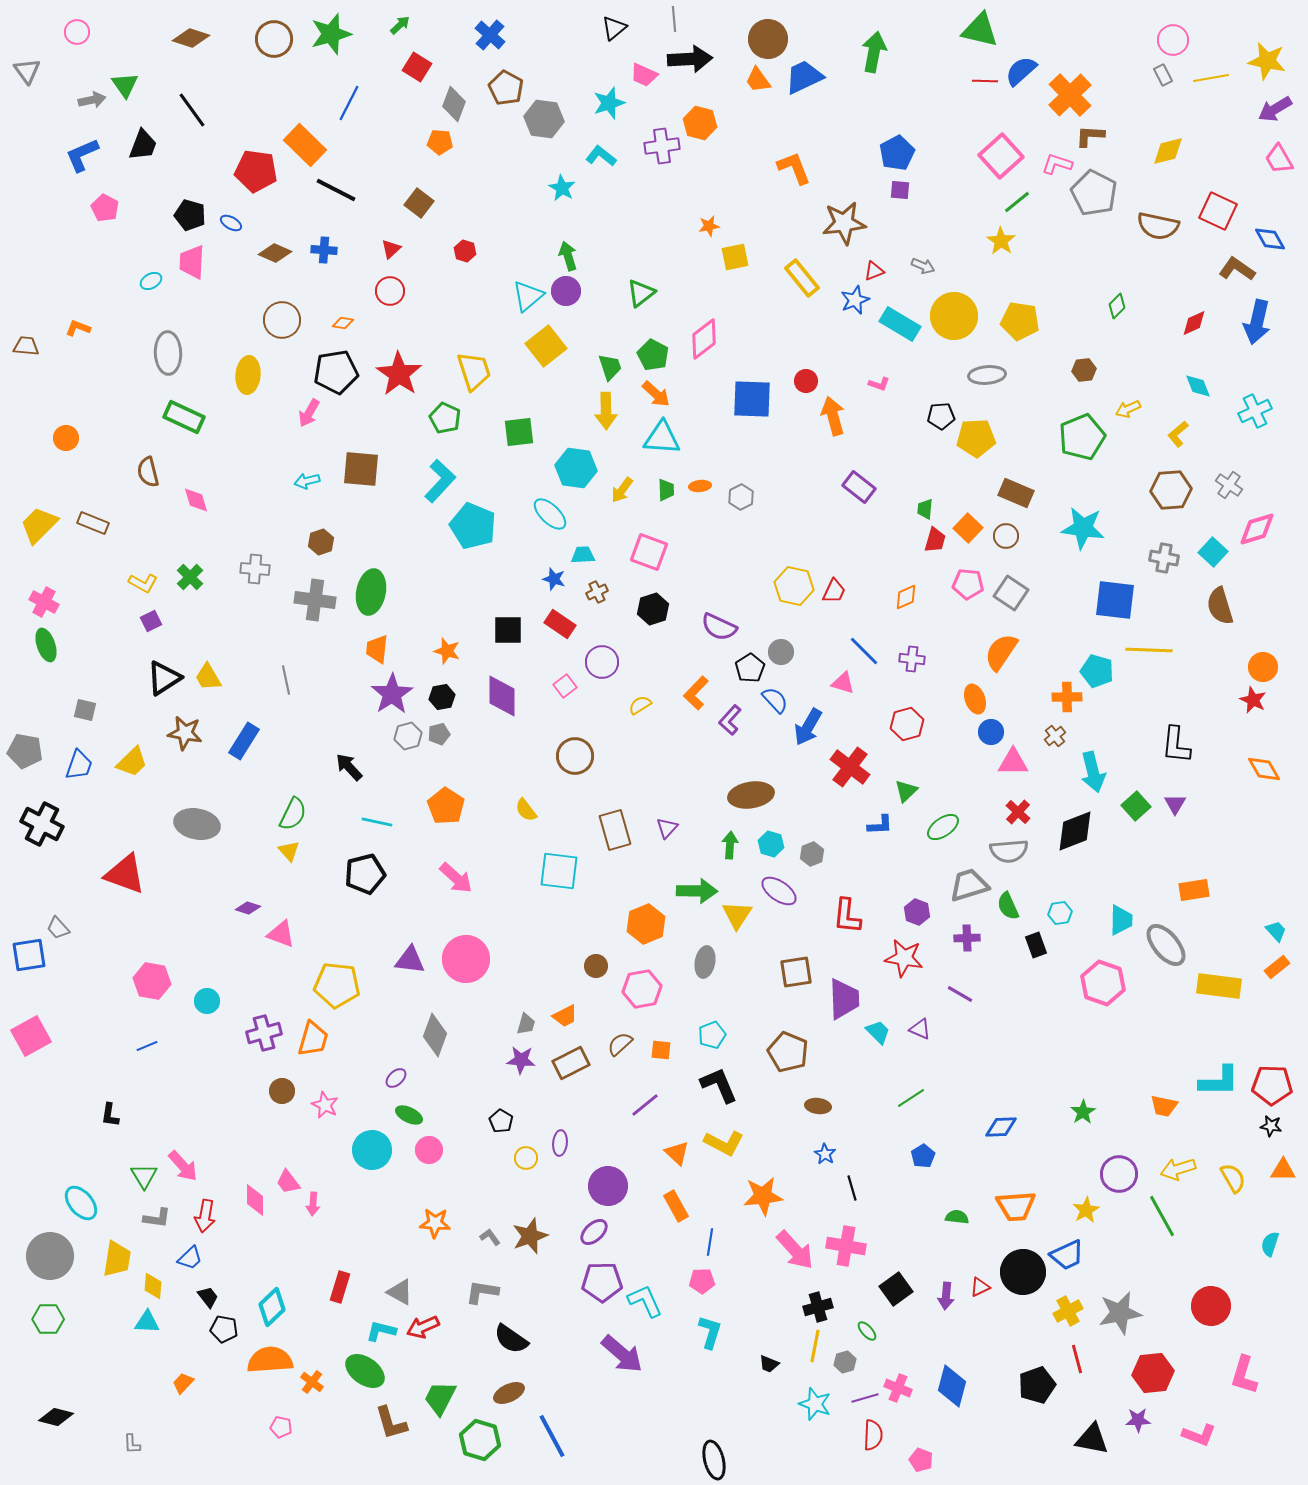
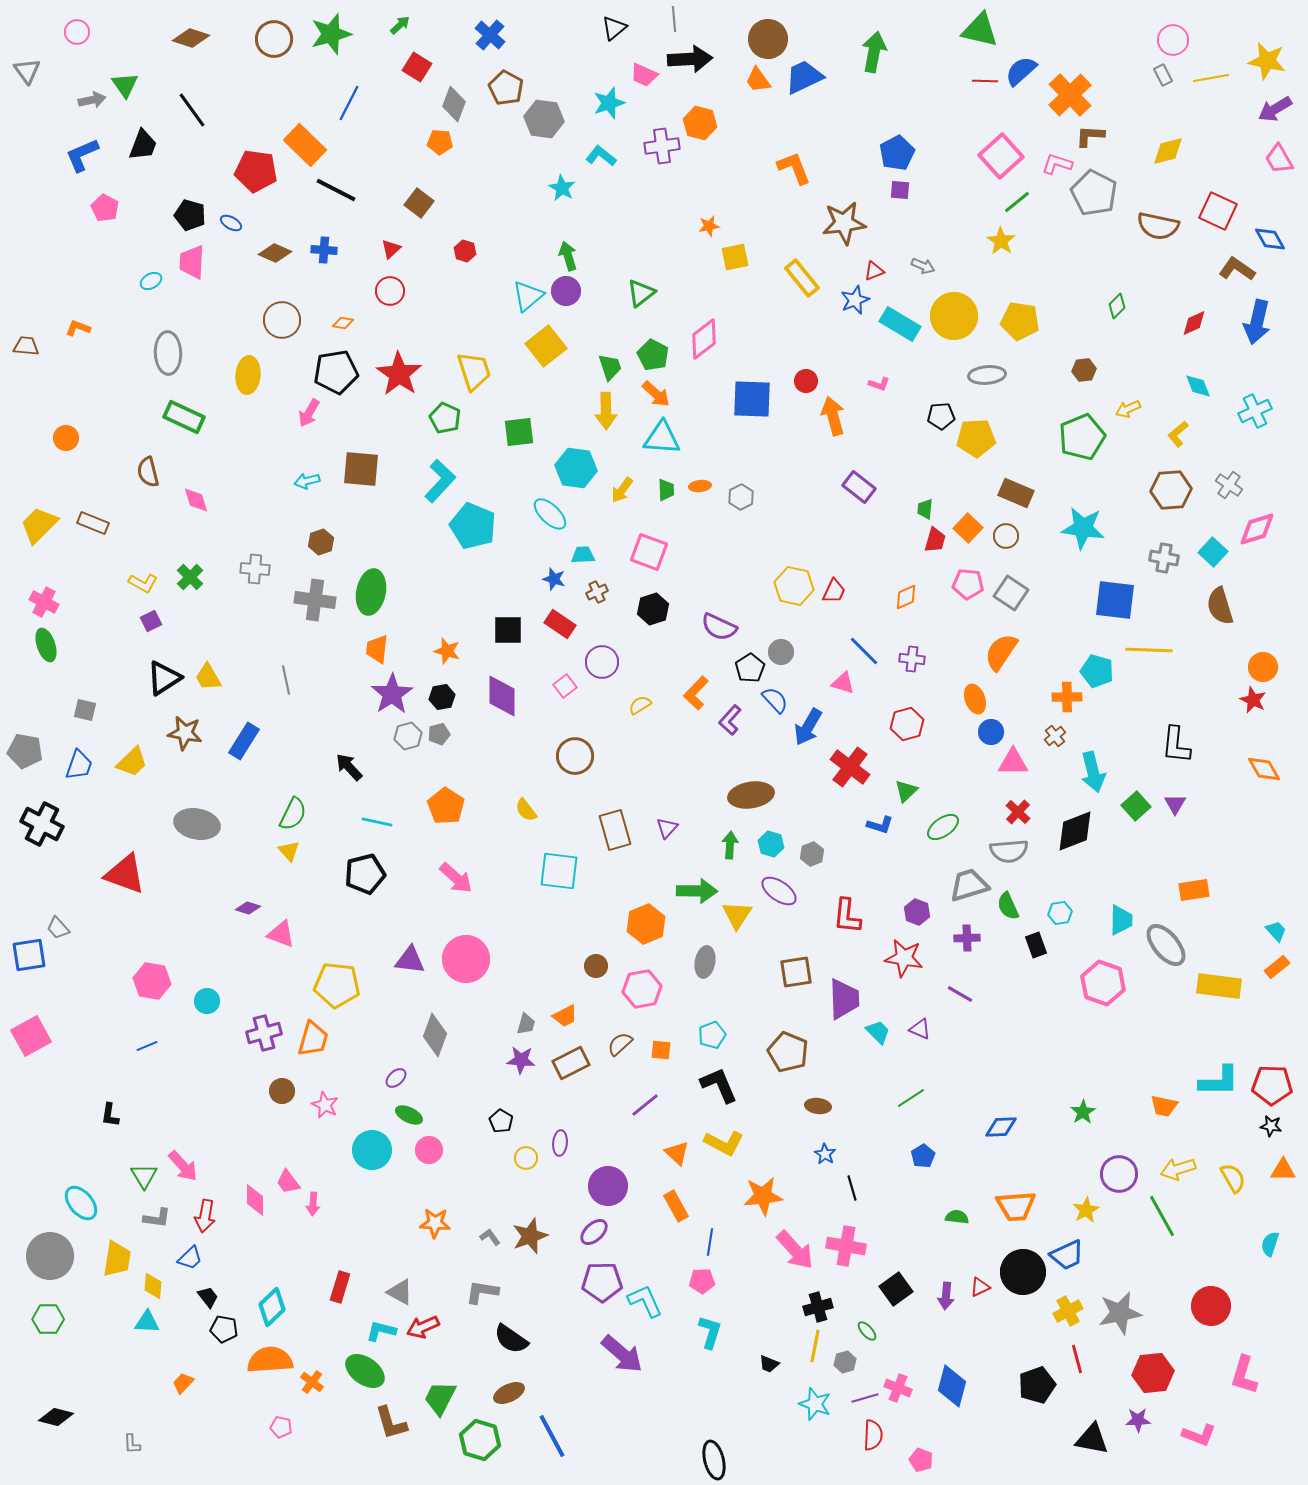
blue L-shape at (880, 825): rotated 20 degrees clockwise
